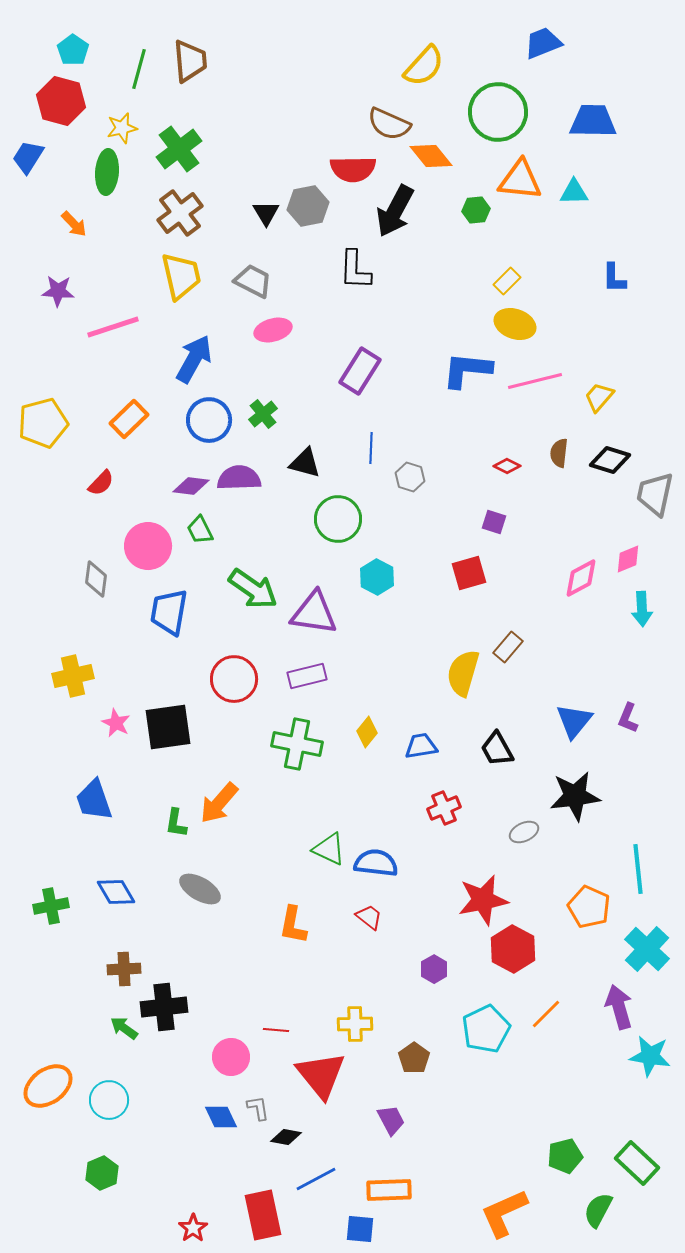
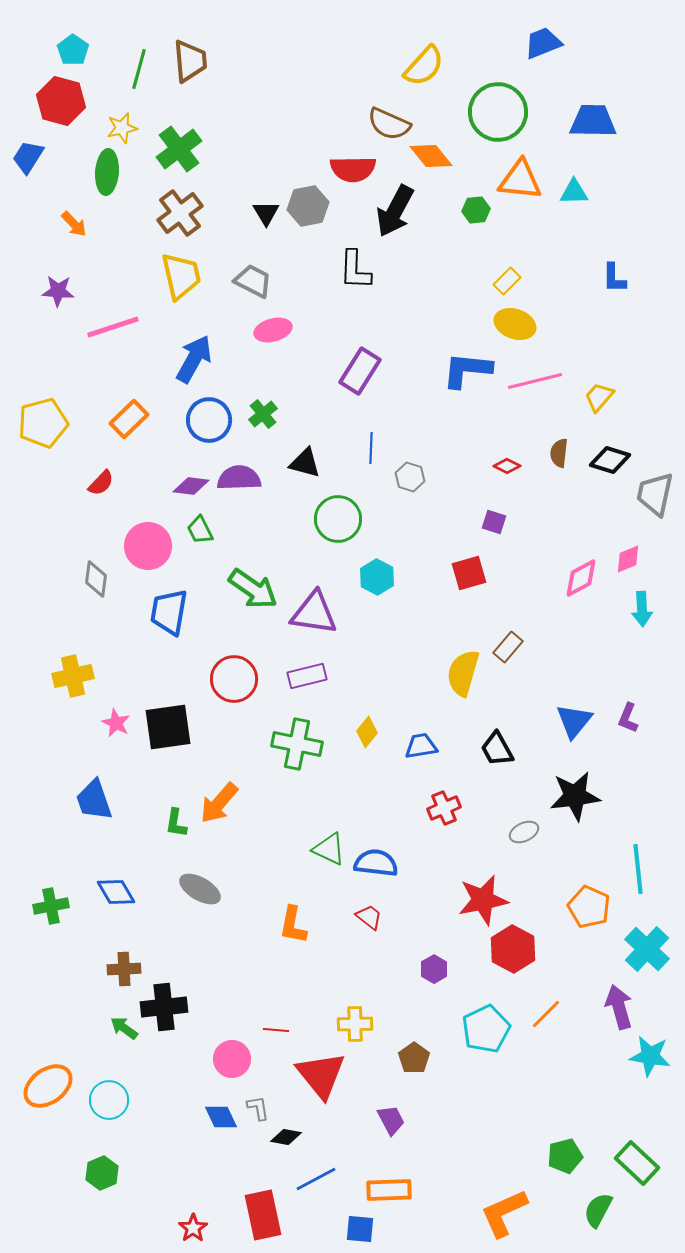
pink circle at (231, 1057): moved 1 px right, 2 px down
